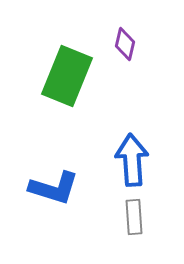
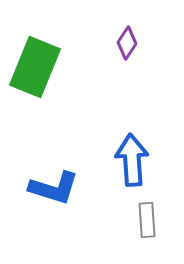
purple diamond: moved 2 px right, 1 px up; rotated 20 degrees clockwise
green rectangle: moved 32 px left, 9 px up
gray rectangle: moved 13 px right, 3 px down
